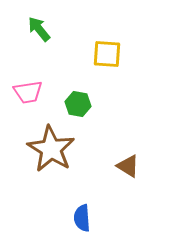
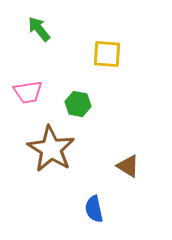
blue semicircle: moved 12 px right, 9 px up; rotated 8 degrees counterclockwise
